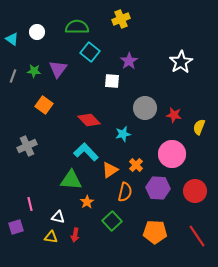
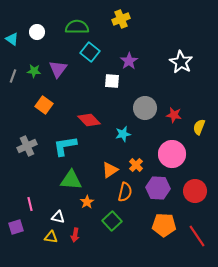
white star: rotated 10 degrees counterclockwise
cyan L-shape: moved 21 px left, 6 px up; rotated 55 degrees counterclockwise
orange pentagon: moved 9 px right, 7 px up
